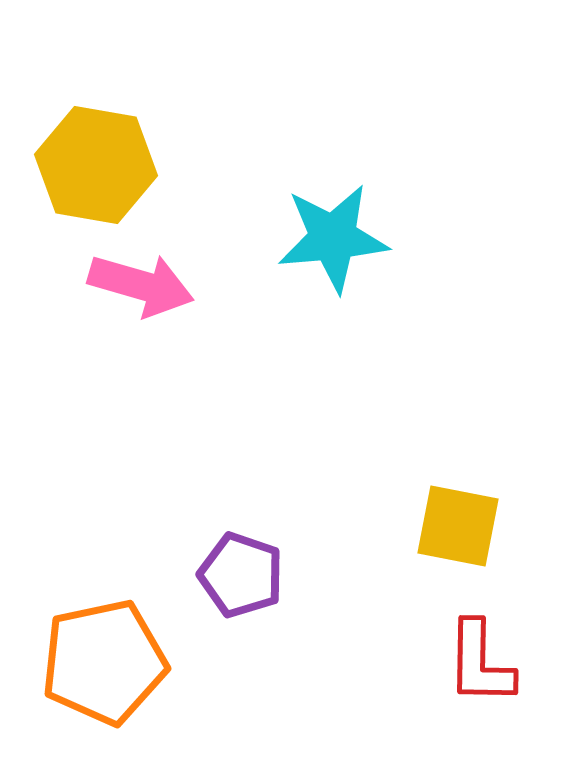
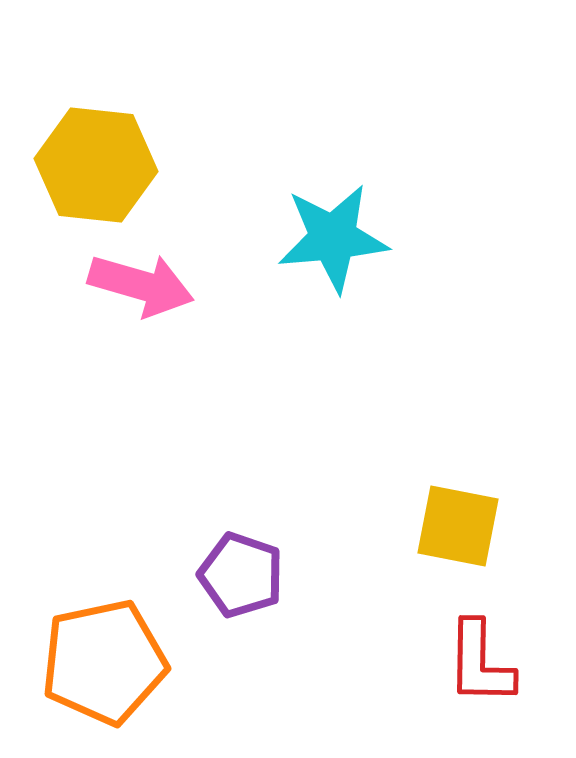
yellow hexagon: rotated 4 degrees counterclockwise
